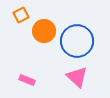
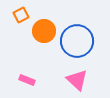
pink triangle: moved 3 px down
